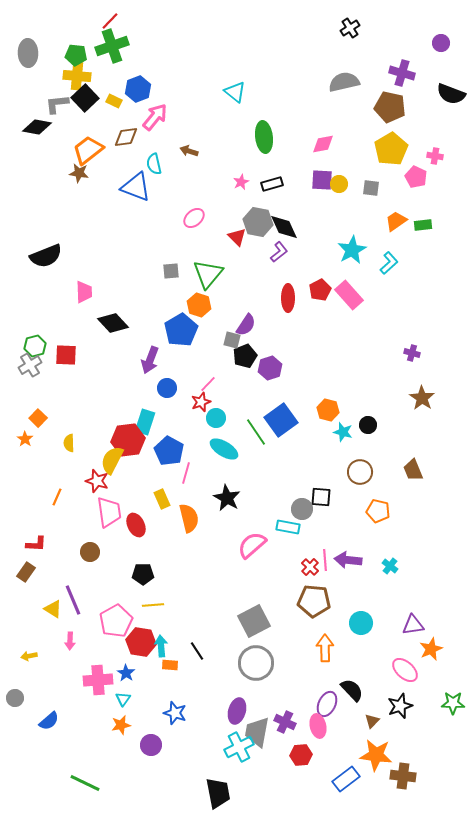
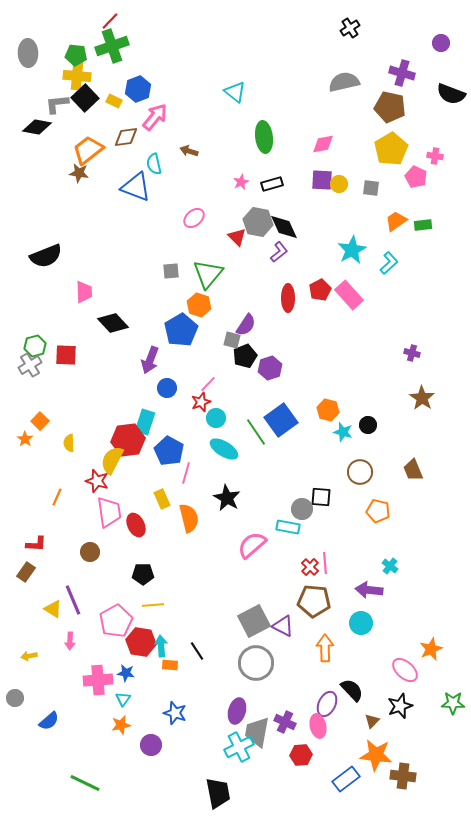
orange square at (38, 418): moved 2 px right, 3 px down
pink line at (325, 560): moved 3 px down
purple arrow at (348, 560): moved 21 px right, 30 px down
purple triangle at (413, 625): moved 130 px left, 1 px down; rotated 35 degrees clockwise
blue star at (126, 673): rotated 24 degrees counterclockwise
